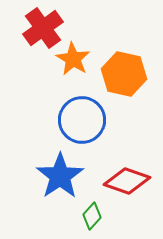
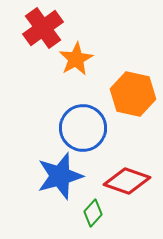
orange star: moved 3 px right; rotated 12 degrees clockwise
orange hexagon: moved 9 px right, 20 px down
blue circle: moved 1 px right, 8 px down
blue star: rotated 18 degrees clockwise
green diamond: moved 1 px right, 3 px up
